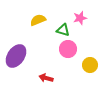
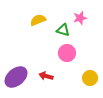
pink circle: moved 1 px left, 4 px down
purple ellipse: moved 21 px down; rotated 15 degrees clockwise
yellow circle: moved 13 px down
red arrow: moved 2 px up
